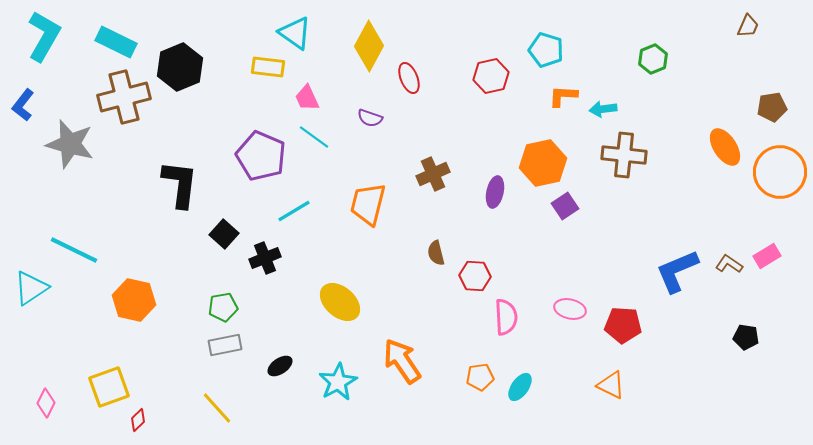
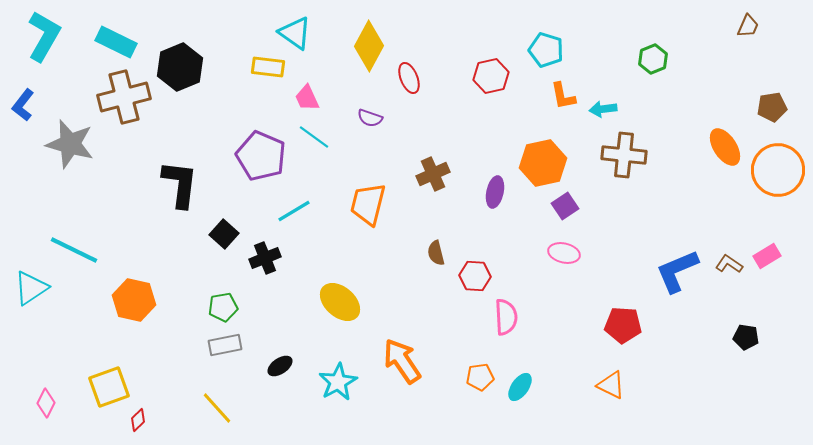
orange L-shape at (563, 96): rotated 104 degrees counterclockwise
orange circle at (780, 172): moved 2 px left, 2 px up
pink ellipse at (570, 309): moved 6 px left, 56 px up
